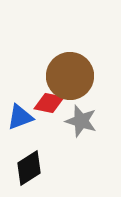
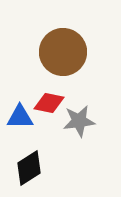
brown circle: moved 7 px left, 24 px up
blue triangle: rotated 20 degrees clockwise
gray star: moved 2 px left; rotated 24 degrees counterclockwise
